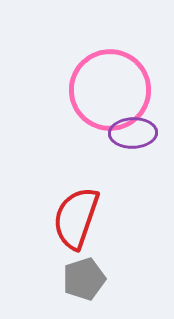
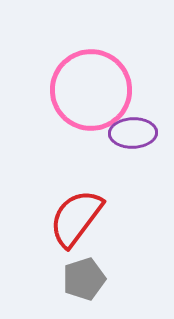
pink circle: moved 19 px left
red semicircle: rotated 18 degrees clockwise
